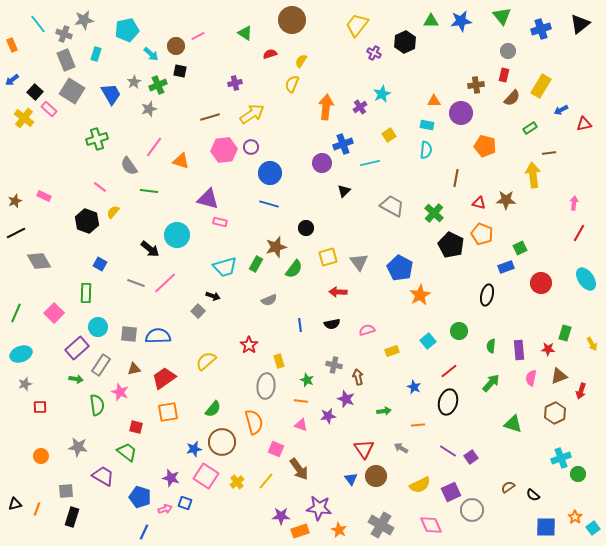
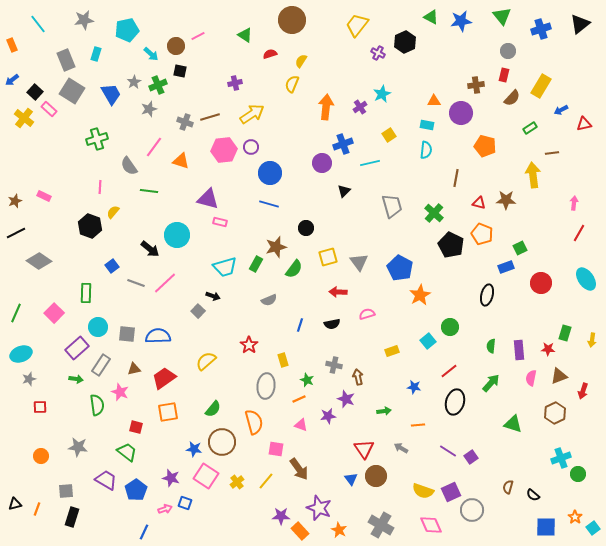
green triangle at (431, 21): moved 4 px up; rotated 28 degrees clockwise
green triangle at (245, 33): moved 2 px down
gray cross at (64, 34): moved 121 px right, 88 px down
purple cross at (374, 53): moved 4 px right
brown line at (549, 153): moved 3 px right
pink line at (100, 187): rotated 56 degrees clockwise
gray trapezoid at (392, 206): rotated 45 degrees clockwise
black hexagon at (87, 221): moved 3 px right, 5 px down
gray diamond at (39, 261): rotated 25 degrees counterclockwise
blue square at (100, 264): moved 12 px right, 2 px down; rotated 24 degrees clockwise
blue line at (300, 325): rotated 24 degrees clockwise
pink semicircle at (367, 330): moved 16 px up
green circle at (459, 331): moved 9 px left, 4 px up
gray square at (129, 334): moved 2 px left
yellow arrow at (592, 344): moved 4 px up; rotated 40 degrees clockwise
yellow rectangle at (279, 361): moved 4 px right, 1 px up
gray star at (25, 384): moved 4 px right, 5 px up
blue star at (414, 387): rotated 16 degrees counterclockwise
red arrow at (581, 391): moved 2 px right
orange line at (301, 401): moved 2 px left, 2 px up; rotated 32 degrees counterclockwise
black ellipse at (448, 402): moved 7 px right
blue star at (194, 449): rotated 21 degrees clockwise
pink square at (276, 449): rotated 14 degrees counterclockwise
purple trapezoid at (103, 476): moved 3 px right, 4 px down
yellow semicircle at (420, 485): moved 3 px right, 6 px down; rotated 45 degrees clockwise
brown semicircle at (508, 487): rotated 40 degrees counterclockwise
blue pentagon at (140, 497): moved 4 px left, 7 px up; rotated 20 degrees clockwise
purple star at (319, 508): rotated 15 degrees clockwise
orange rectangle at (300, 531): rotated 66 degrees clockwise
